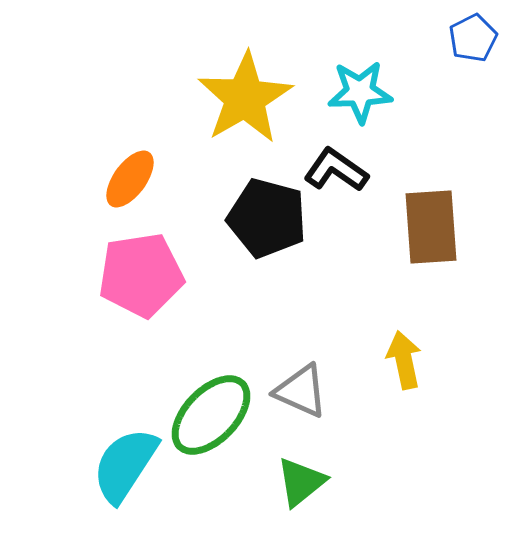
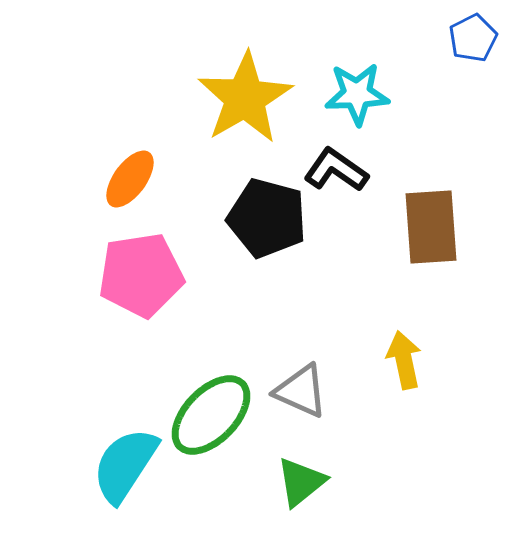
cyan star: moved 3 px left, 2 px down
